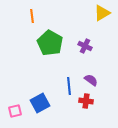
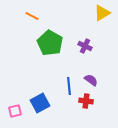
orange line: rotated 56 degrees counterclockwise
